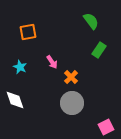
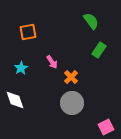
cyan star: moved 1 px right, 1 px down; rotated 16 degrees clockwise
